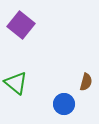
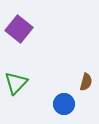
purple square: moved 2 px left, 4 px down
green triangle: rotated 35 degrees clockwise
